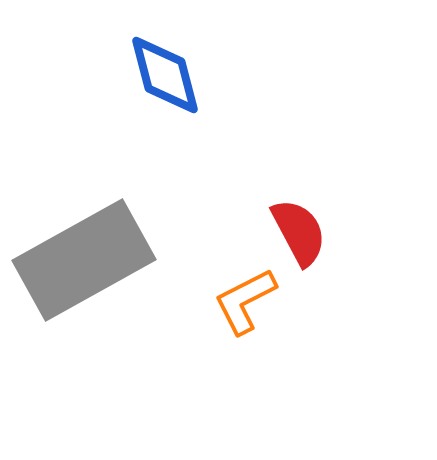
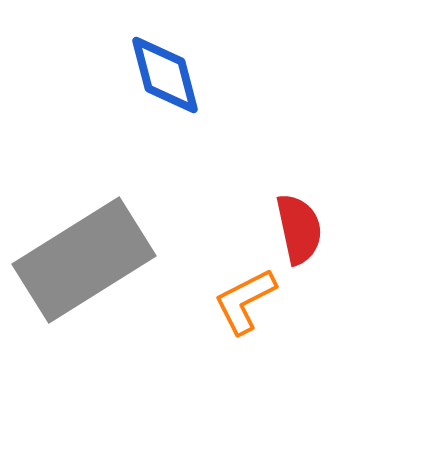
red semicircle: moved 3 px up; rotated 16 degrees clockwise
gray rectangle: rotated 3 degrees counterclockwise
